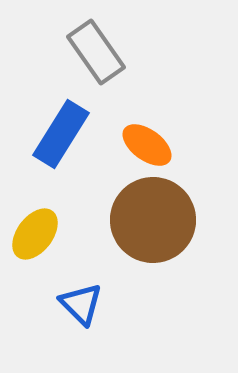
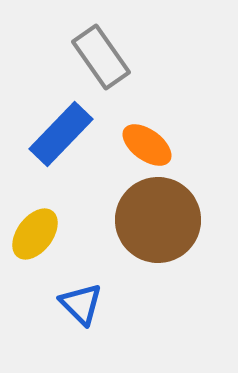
gray rectangle: moved 5 px right, 5 px down
blue rectangle: rotated 12 degrees clockwise
brown circle: moved 5 px right
